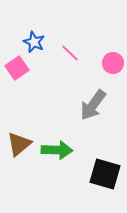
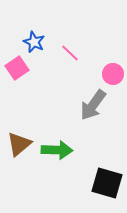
pink circle: moved 11 px down
black square: moved 2 px right, 9 px down
